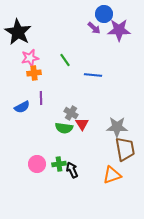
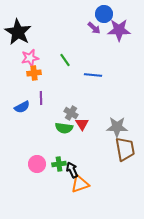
orange triangle: moved 32 px left, 9 px down
